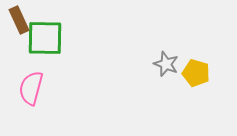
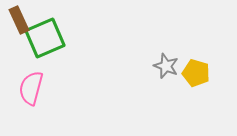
green square: rotated 24 degrees counterclockwise
gray star: moved 2 px down
